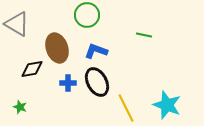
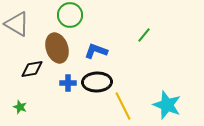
green circle: moved 17 px left
green line: rotated 63 degrees counterclockwise
black ellipse: rotated 64 degrees counterclockwise
yellow line: moved 3 px left, 2 px up
